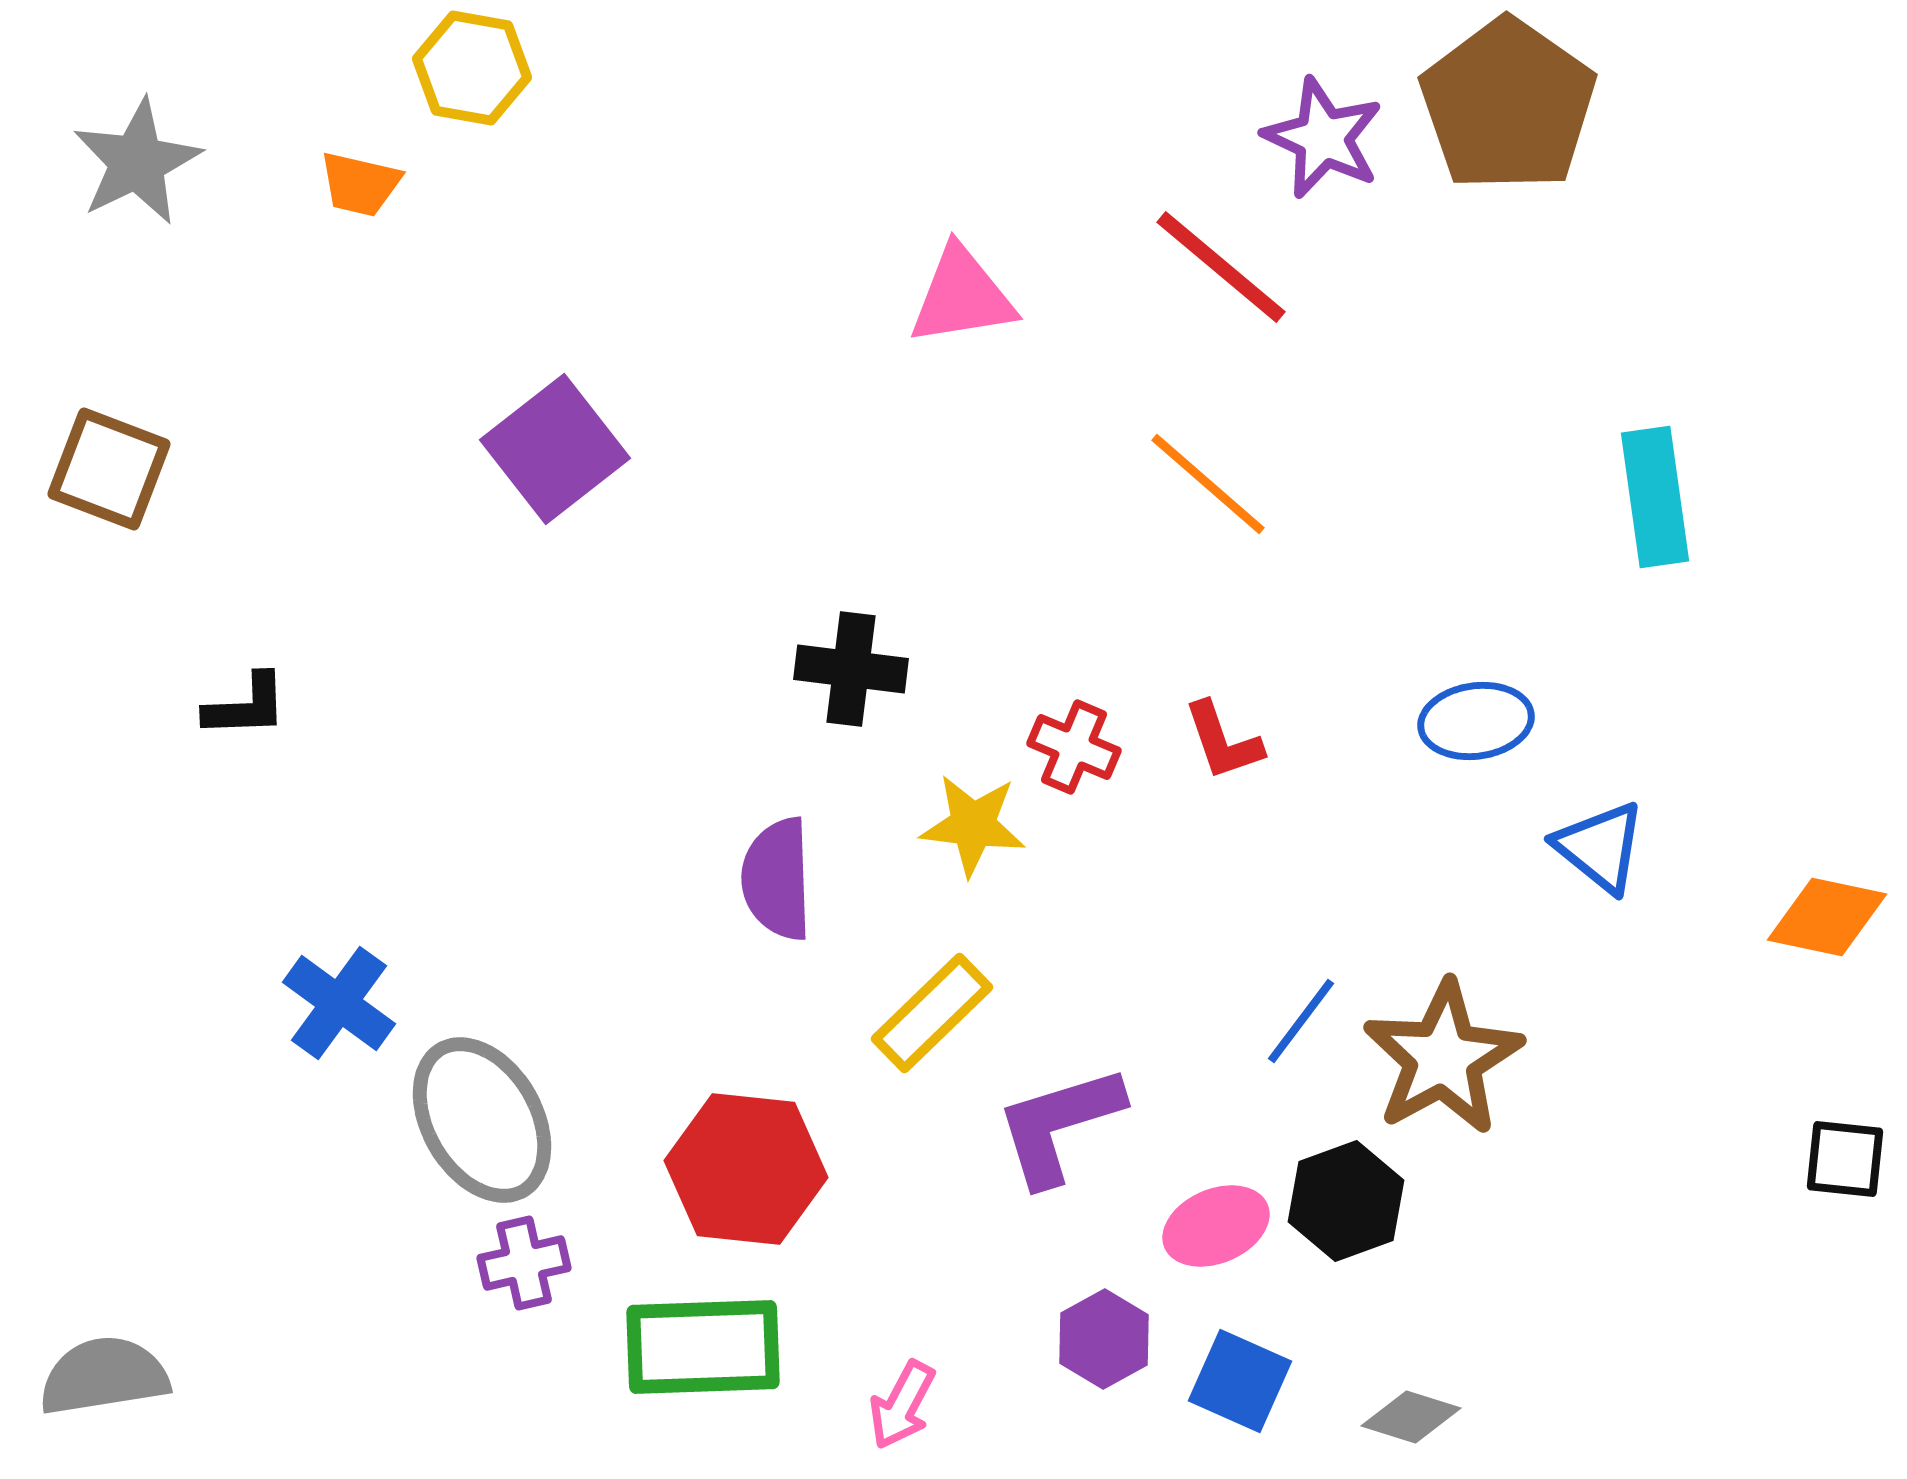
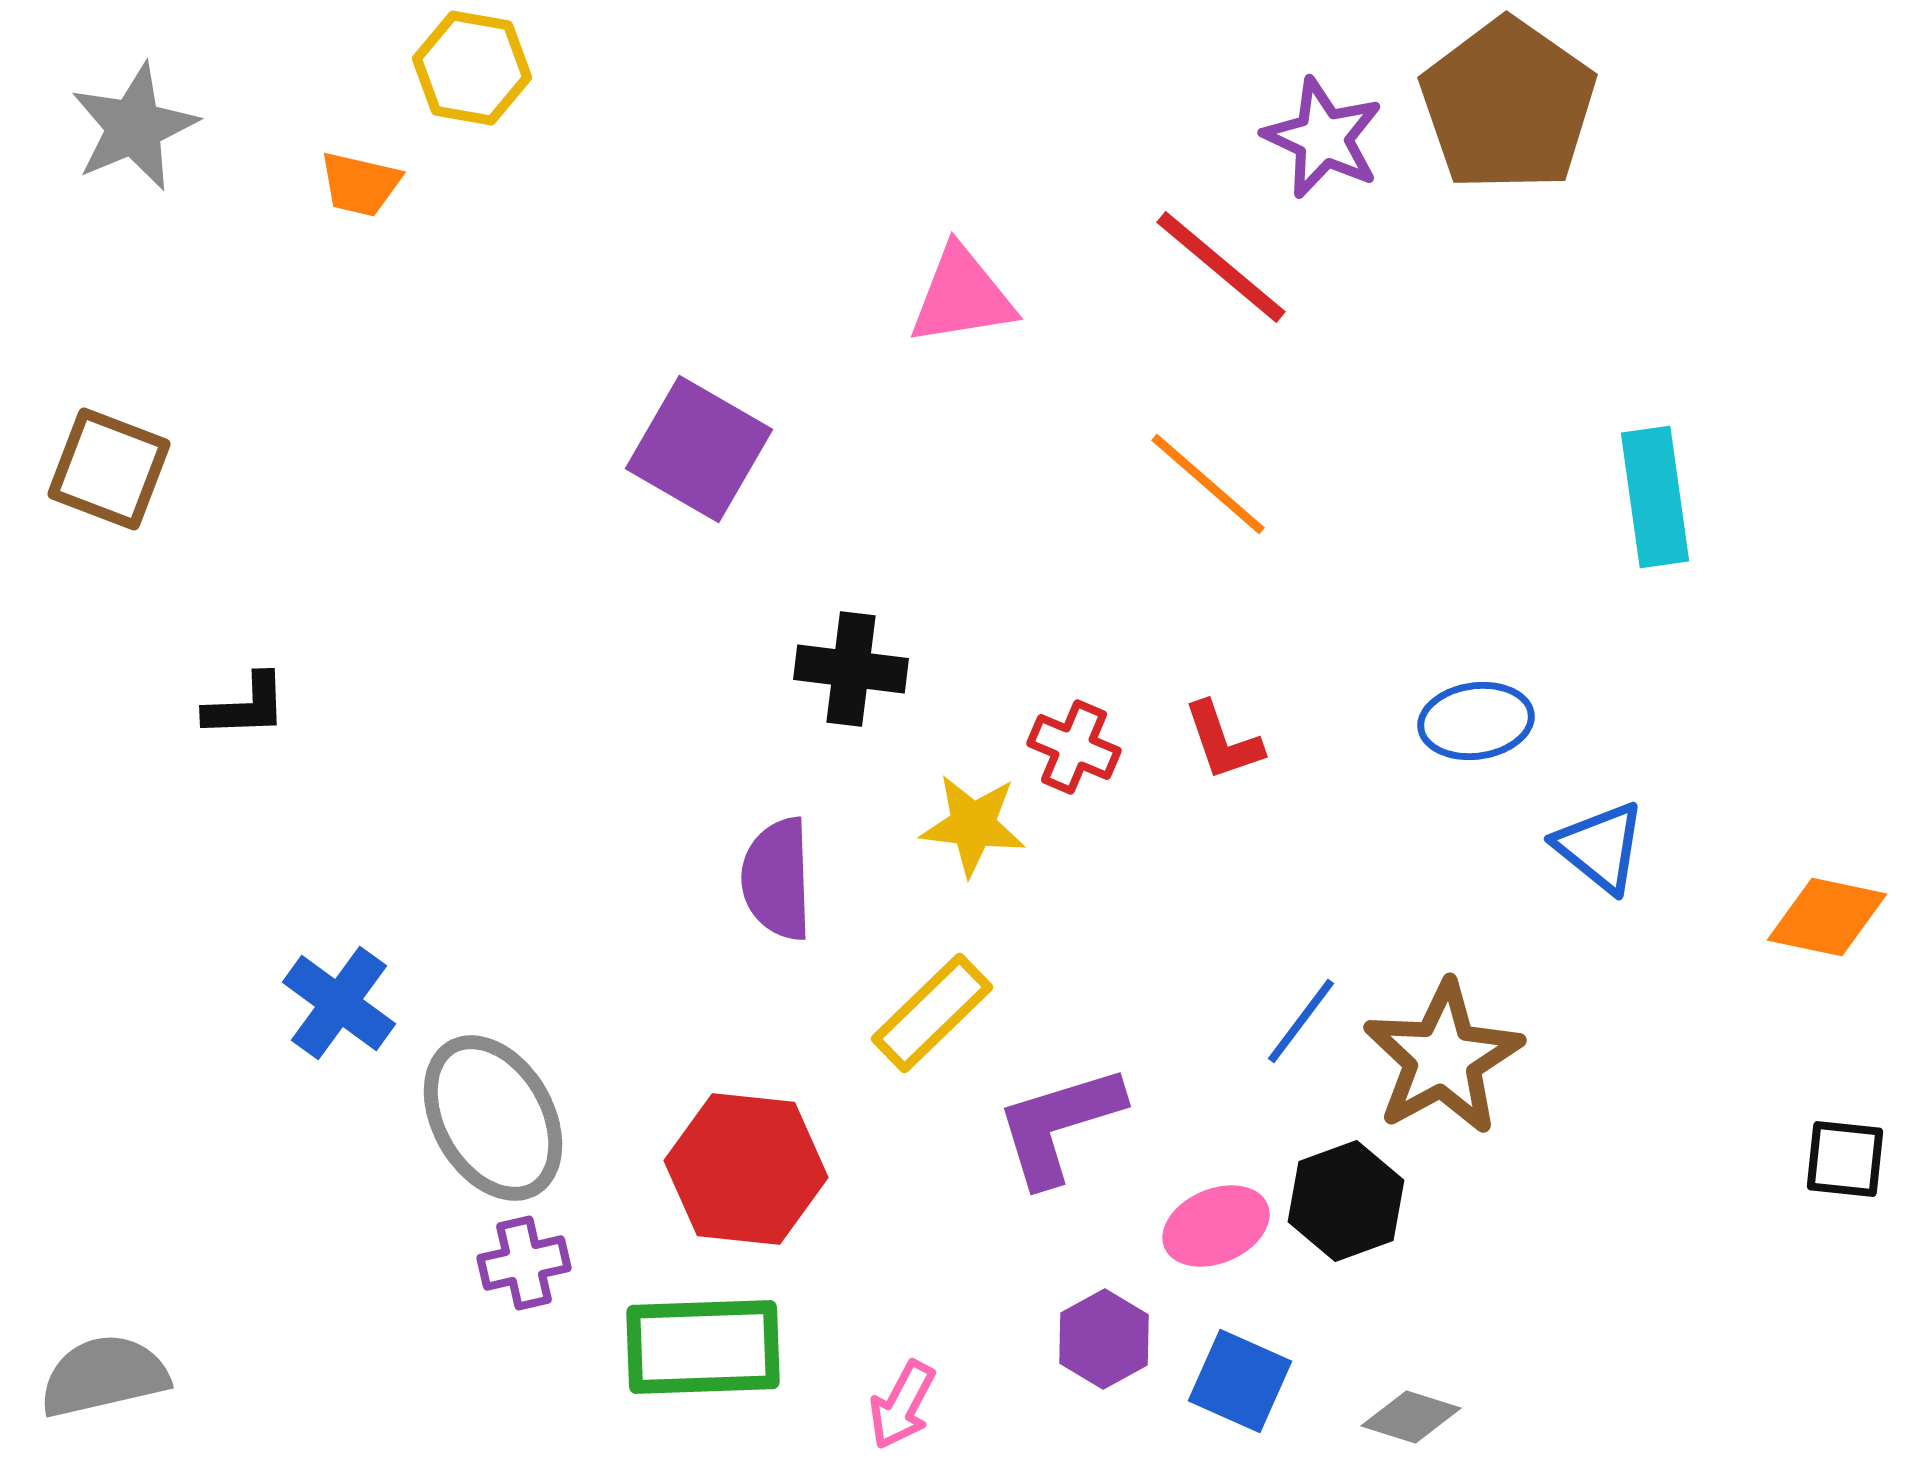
gray star: moved 3 px left, 35 px up; rotated 3 degrees clockwise
purple square: moved 144 px right; rotated 22 degrees counterclockwise
gray ellipse: moved 11 px right, 2 px up
gray semicircle: rotated 4 degrees counterclockwise
